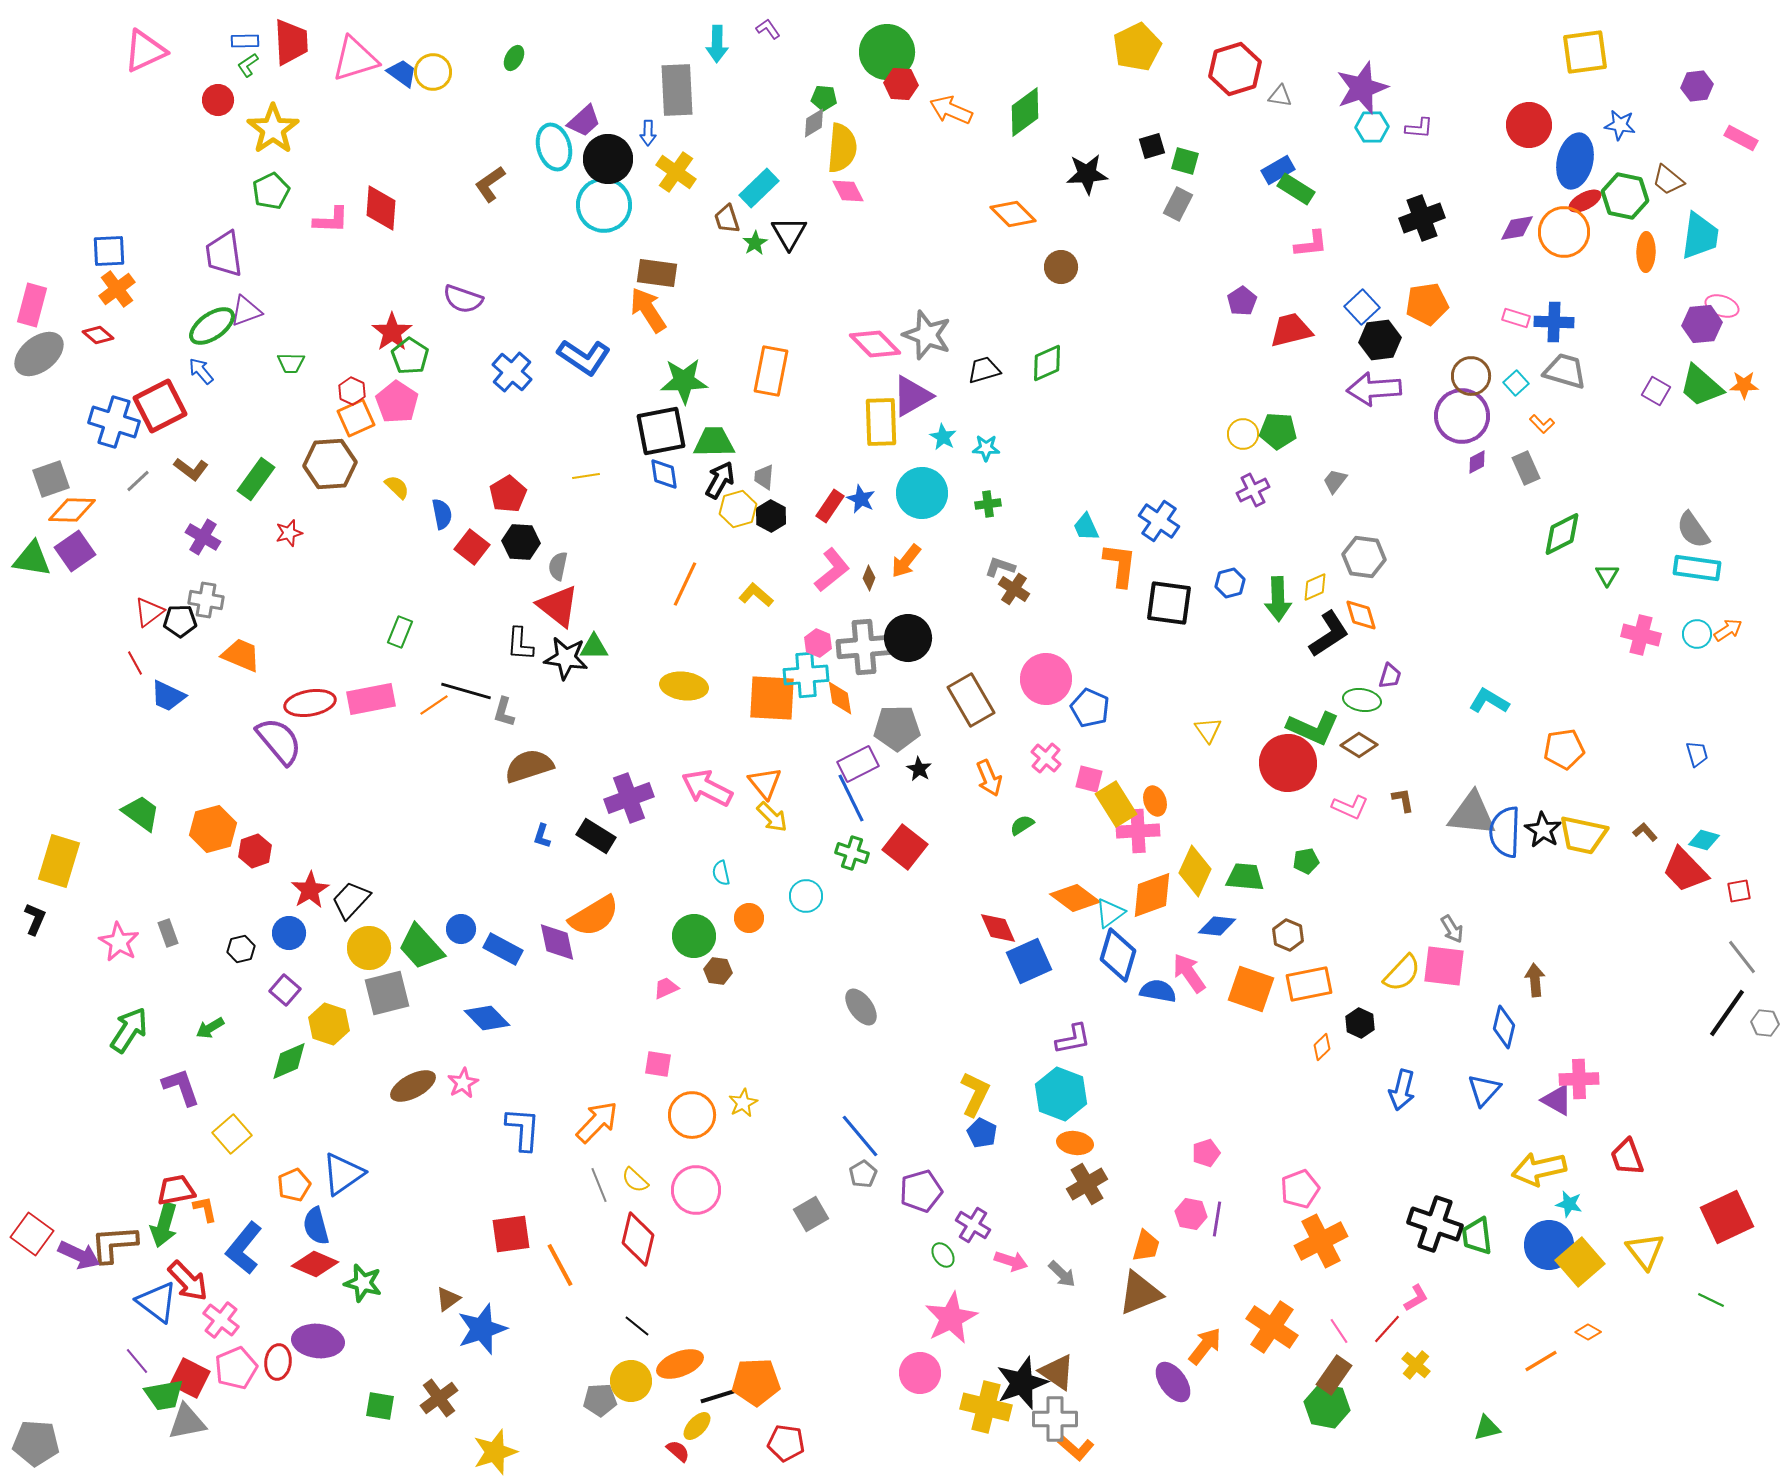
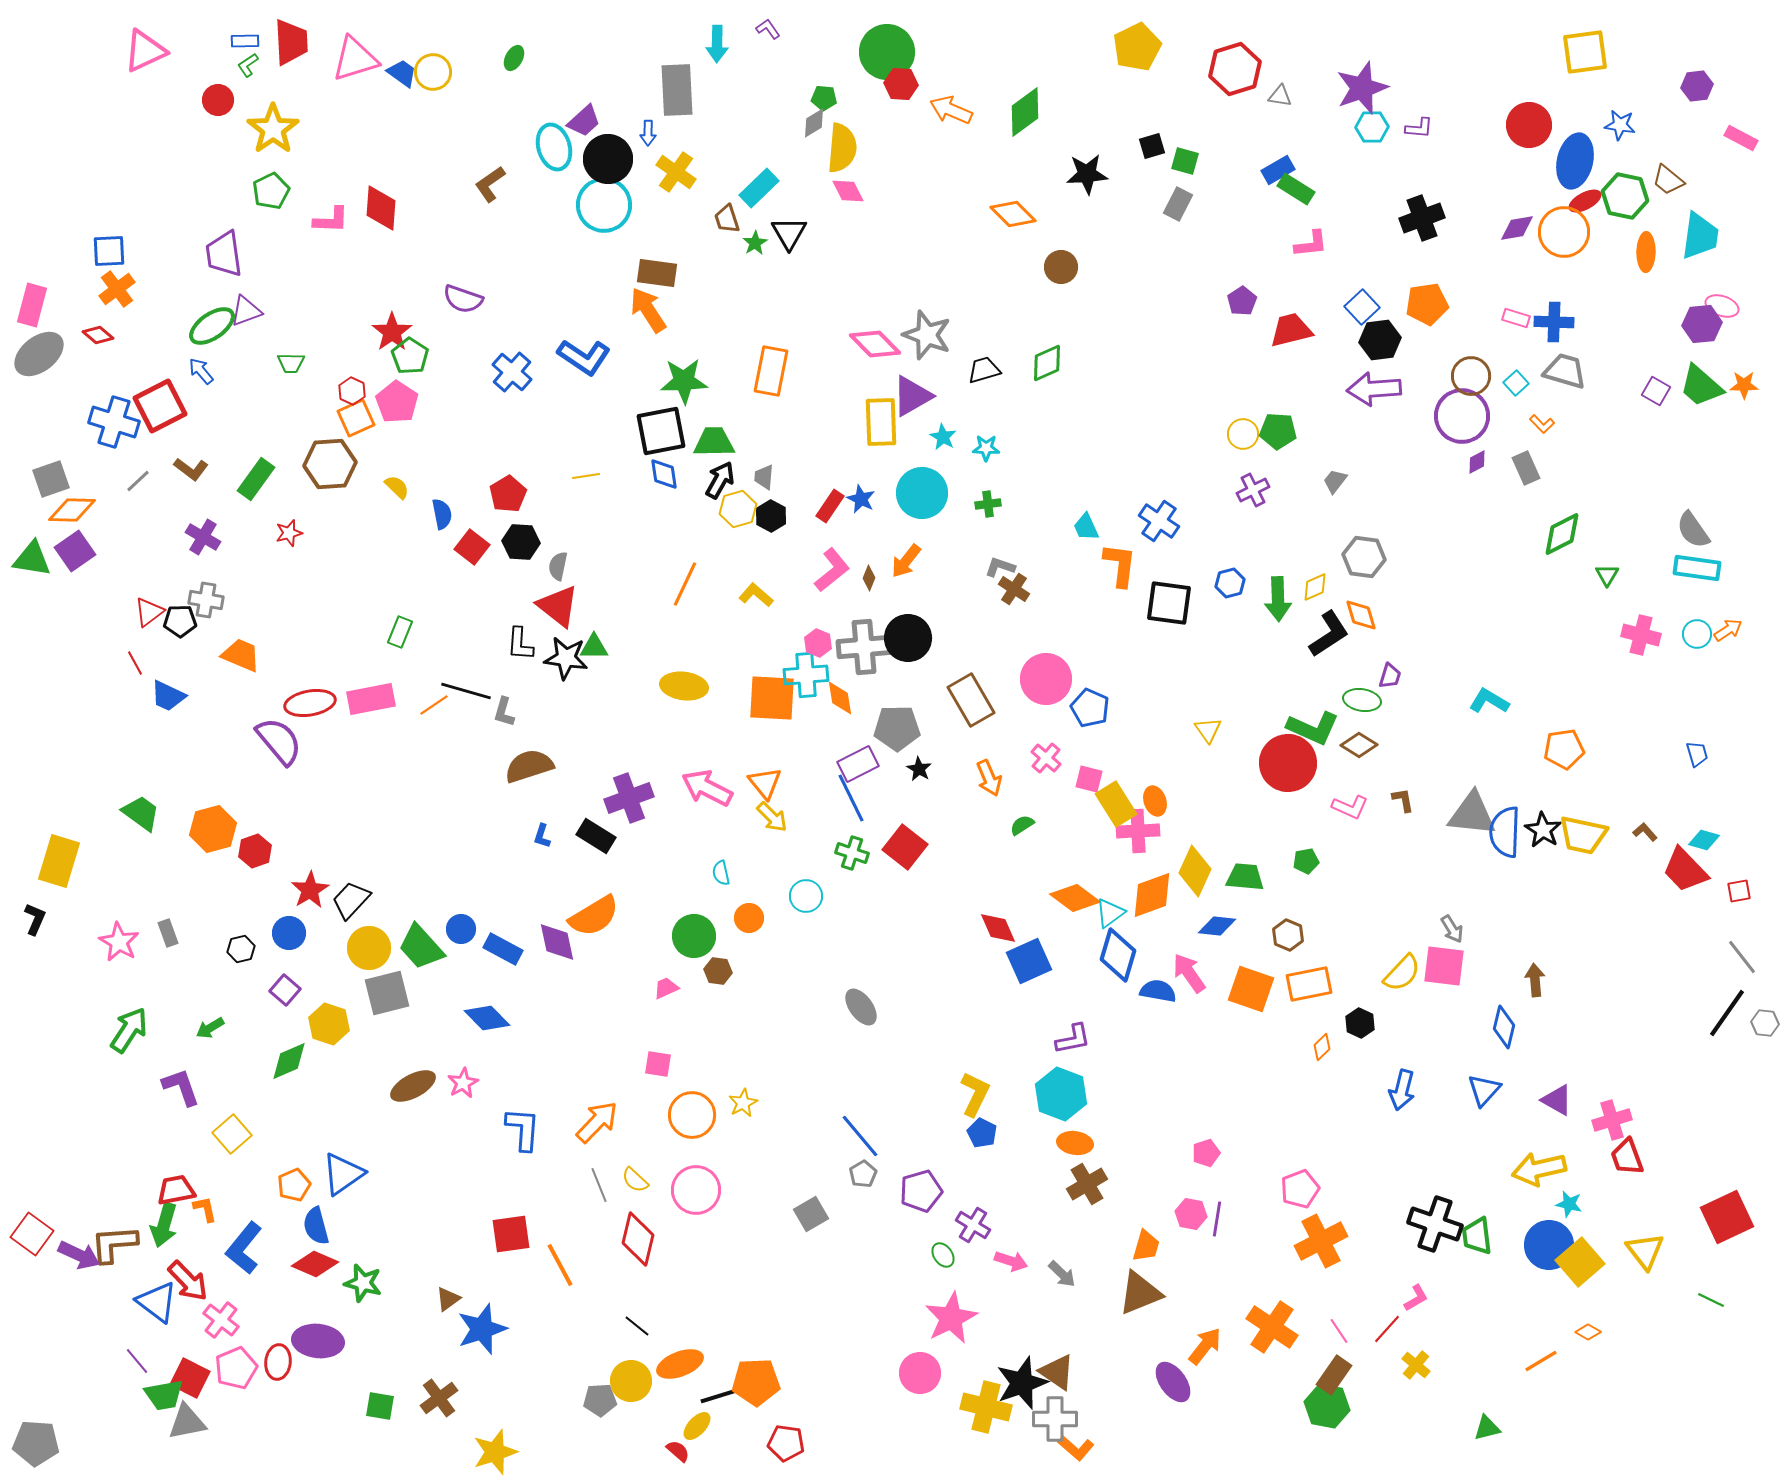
pink cross at (1579, 1079): moved 33 px right, 41 px down; rotated 15 degrees counterclockwise
